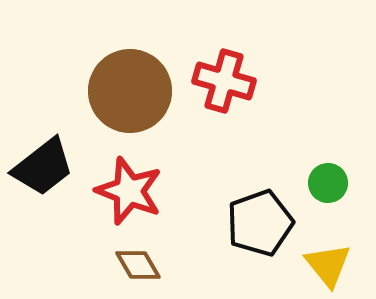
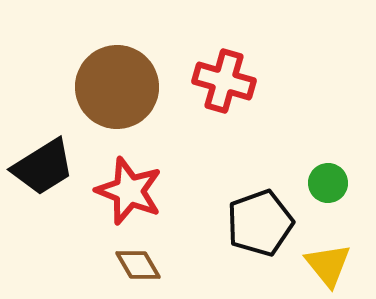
brown circle: moved 13 px left, 4 px up
black trapezoid: rotated 6 degrees clockwise
